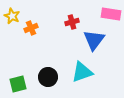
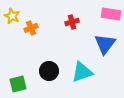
blue triangle: moved 11 px right, 4 px down
black circle: moved 1 px right, 6 px up
